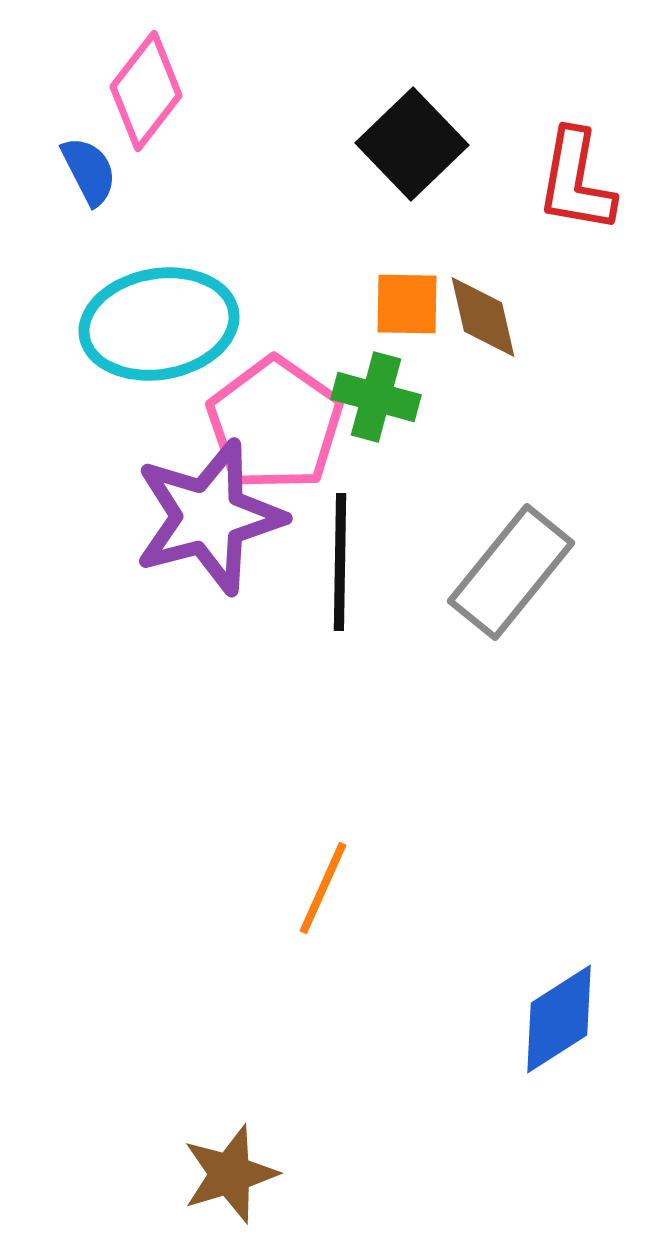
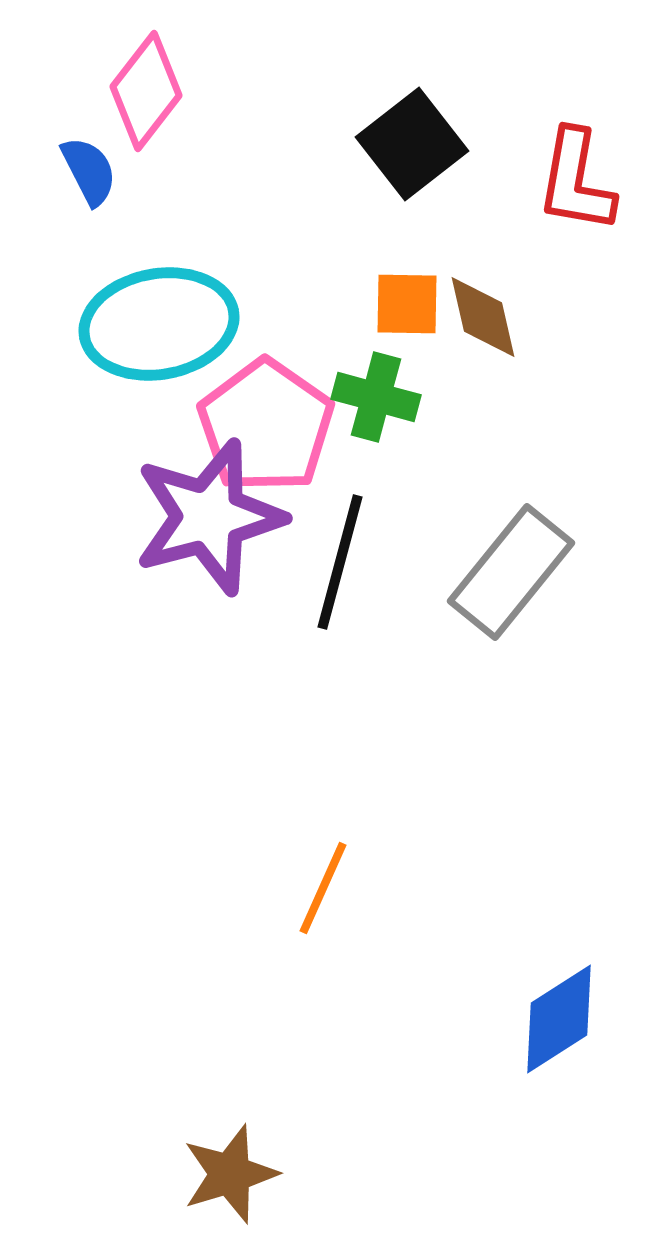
black square: rotated 6 degrees clockwise
pink pentagon: moved 9 px left, 2 px down
black line: rotated 14 degrees clockwise
